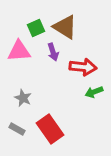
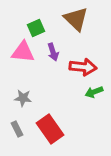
brown triangle: moved 11 px right, 8 px up; rotated 12 degrees clockwise
pink triangle: moved 4 px right, 1 px down; rotated 10 degrees clockwise
gray star: rotated 18 degrees counterclockwise
gray rectangle: rotated 35 degrees clockwise
